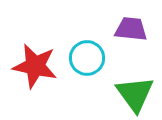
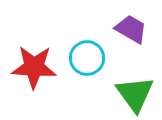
purple trapezoid: rotated 24 degrees clockwise
red star: moved 1 px left, 1 px down; rotated 9 degrees counterclockwise
